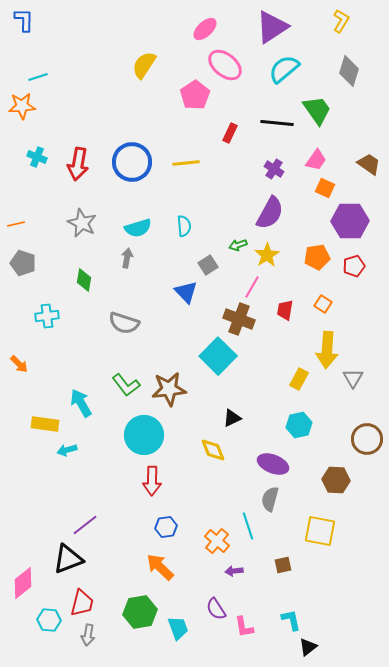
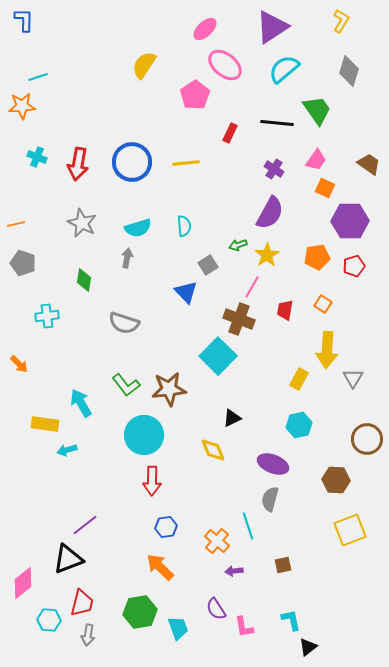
yellow square at (320, 531): moved 30 px right, 1 px up; rotated 32 degrees counterclockwise
